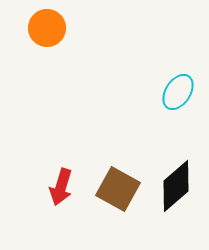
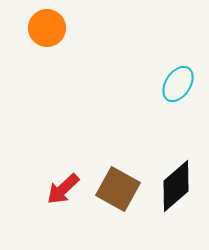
cyan ellipse: moved 8 px up
red arrow: moved 2 px right, 2 px down; rotated 30 degrees clockwise
